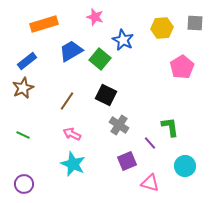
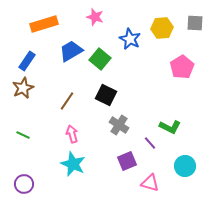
blue star: moved 7 px right, 1 px up
blue rectangle: rotated 18 degrees counterclockwise
green L-shape: rotated 125 degrees clockwise
pink arrow: rotated 48 degrees clockwise
